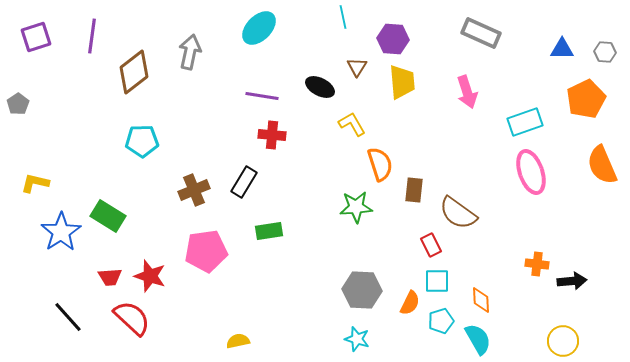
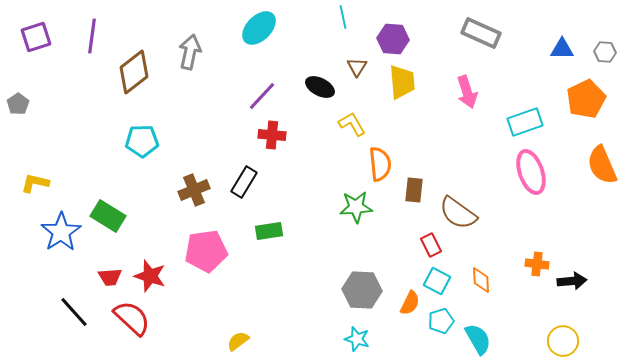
purple line at (262, 96): rotated 56 degrees counterclockwise
orange semicircle at (380, 164): rotated 12 degrees clockwise
cyan square at (437, 281): rotated 28 degrees clockwise
orange diamond at (481, 300): moved 20 px up
black line at (68, 317): moved 6 px right, 5 px up
yellow semicircle at (238, 341): rotated 25 degrees counterclockwise
